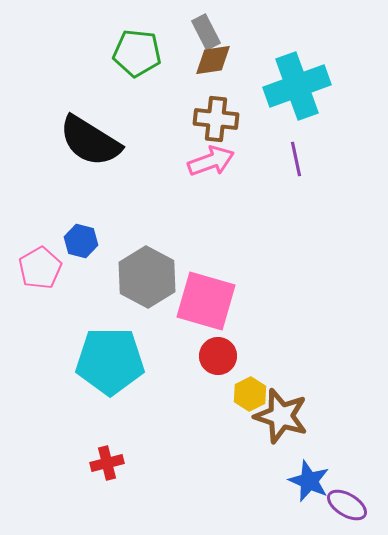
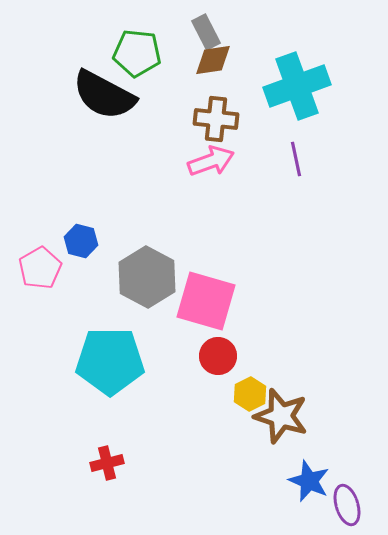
black semicircle: moved 14 px right, 46 px up; rotated 4 degrees counterclockwise
purple ellipse: rotated 42 degrees clockwise
